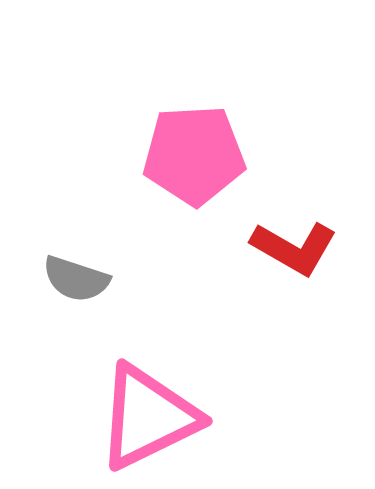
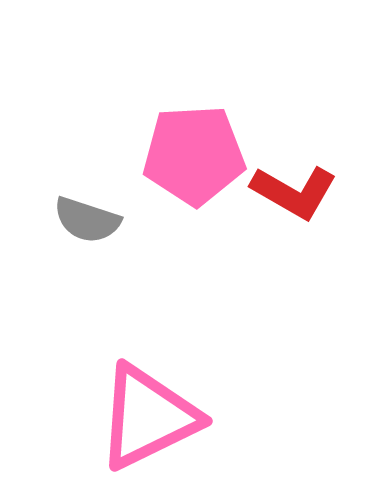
red L-shape: moved 56 px up
gray semicircle: moved 11 px right, 59 px up
